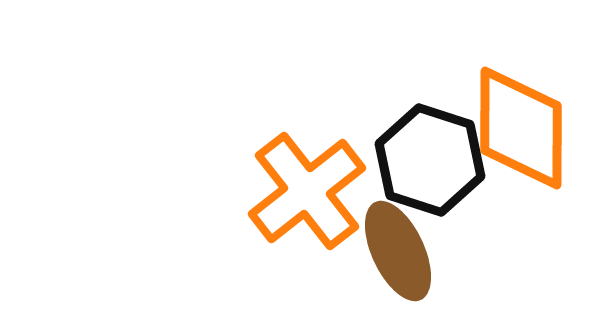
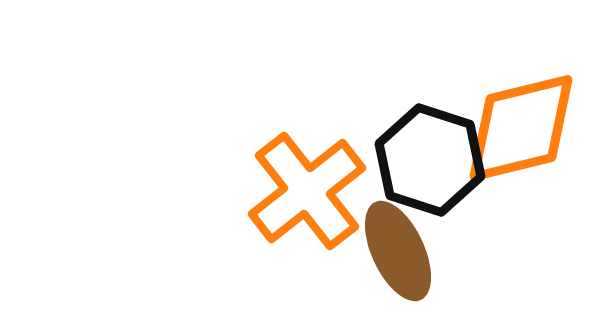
orange diamond: rotated 76 degrees clockwise
